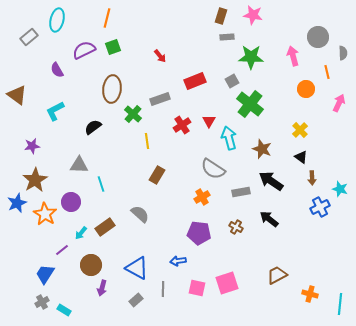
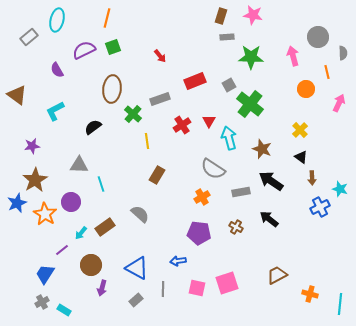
gray square at (232, 81): moved 3 px left, 4 px down
